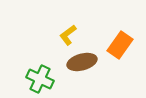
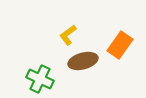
brown ellipse: moved 1 px right, 1 px up
